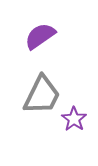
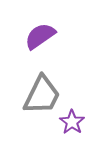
purple star: moved 2 px left, 3 px down
